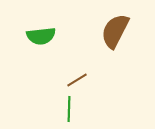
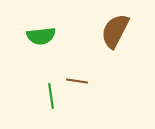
brown line: moved 1 px down; rotated 40 degrees clockwise
green line: moved 18 px left, 13 px up; rotated 10 degrees counterclockwise
